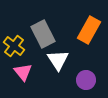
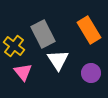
orange rectangle: rotated 60 degrees counterclockwise
purple circle: moved 5 px right, 7 px up
